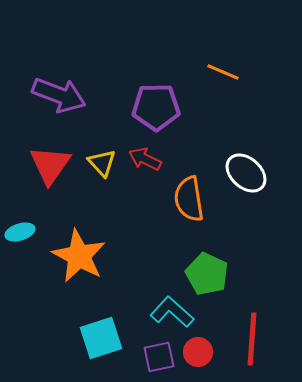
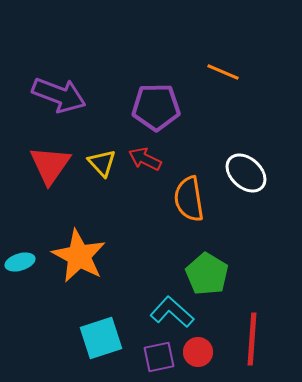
cyan ellipse: moved 30 px down
green pentagon: rotated 6 degrees clockwise
